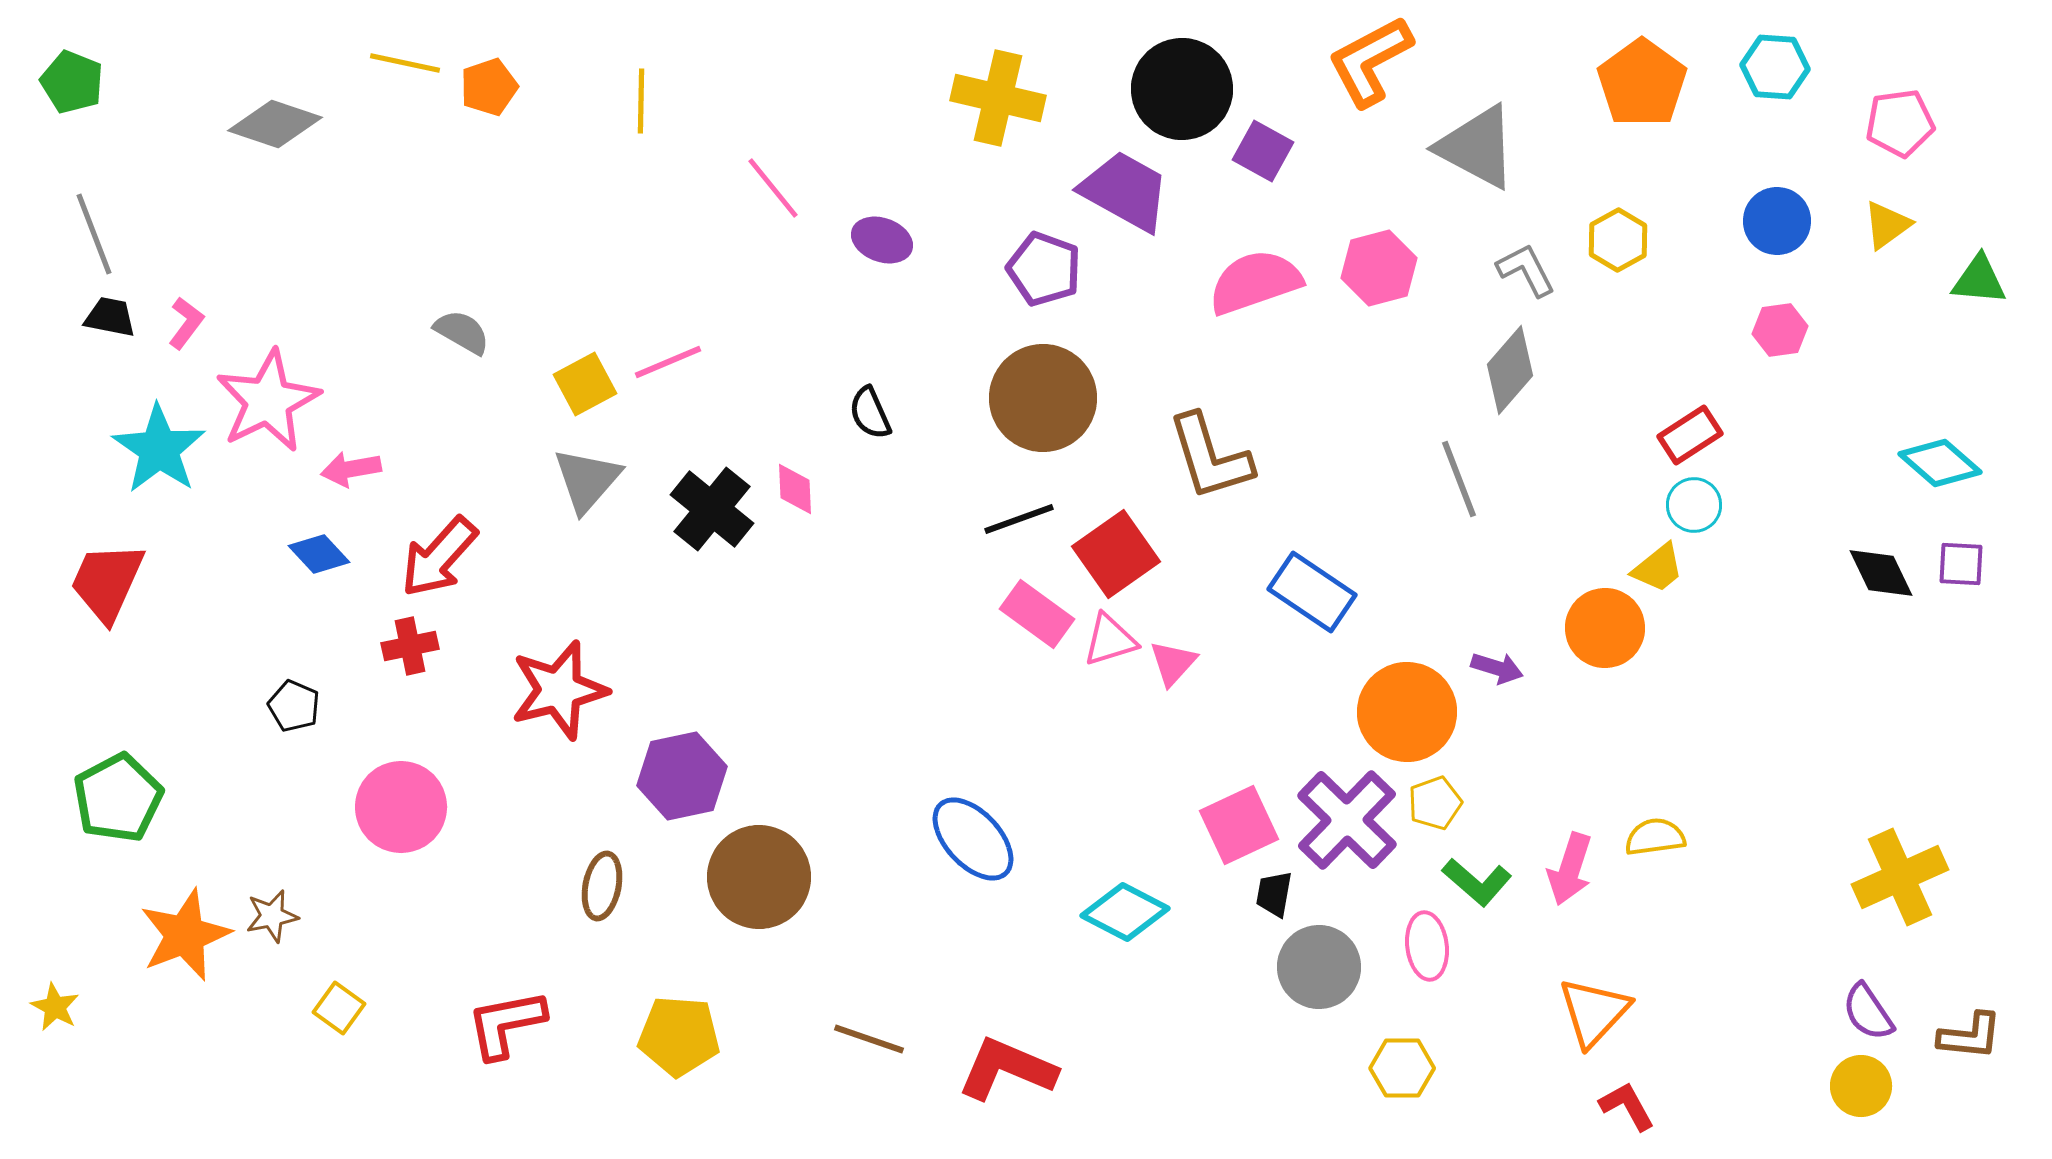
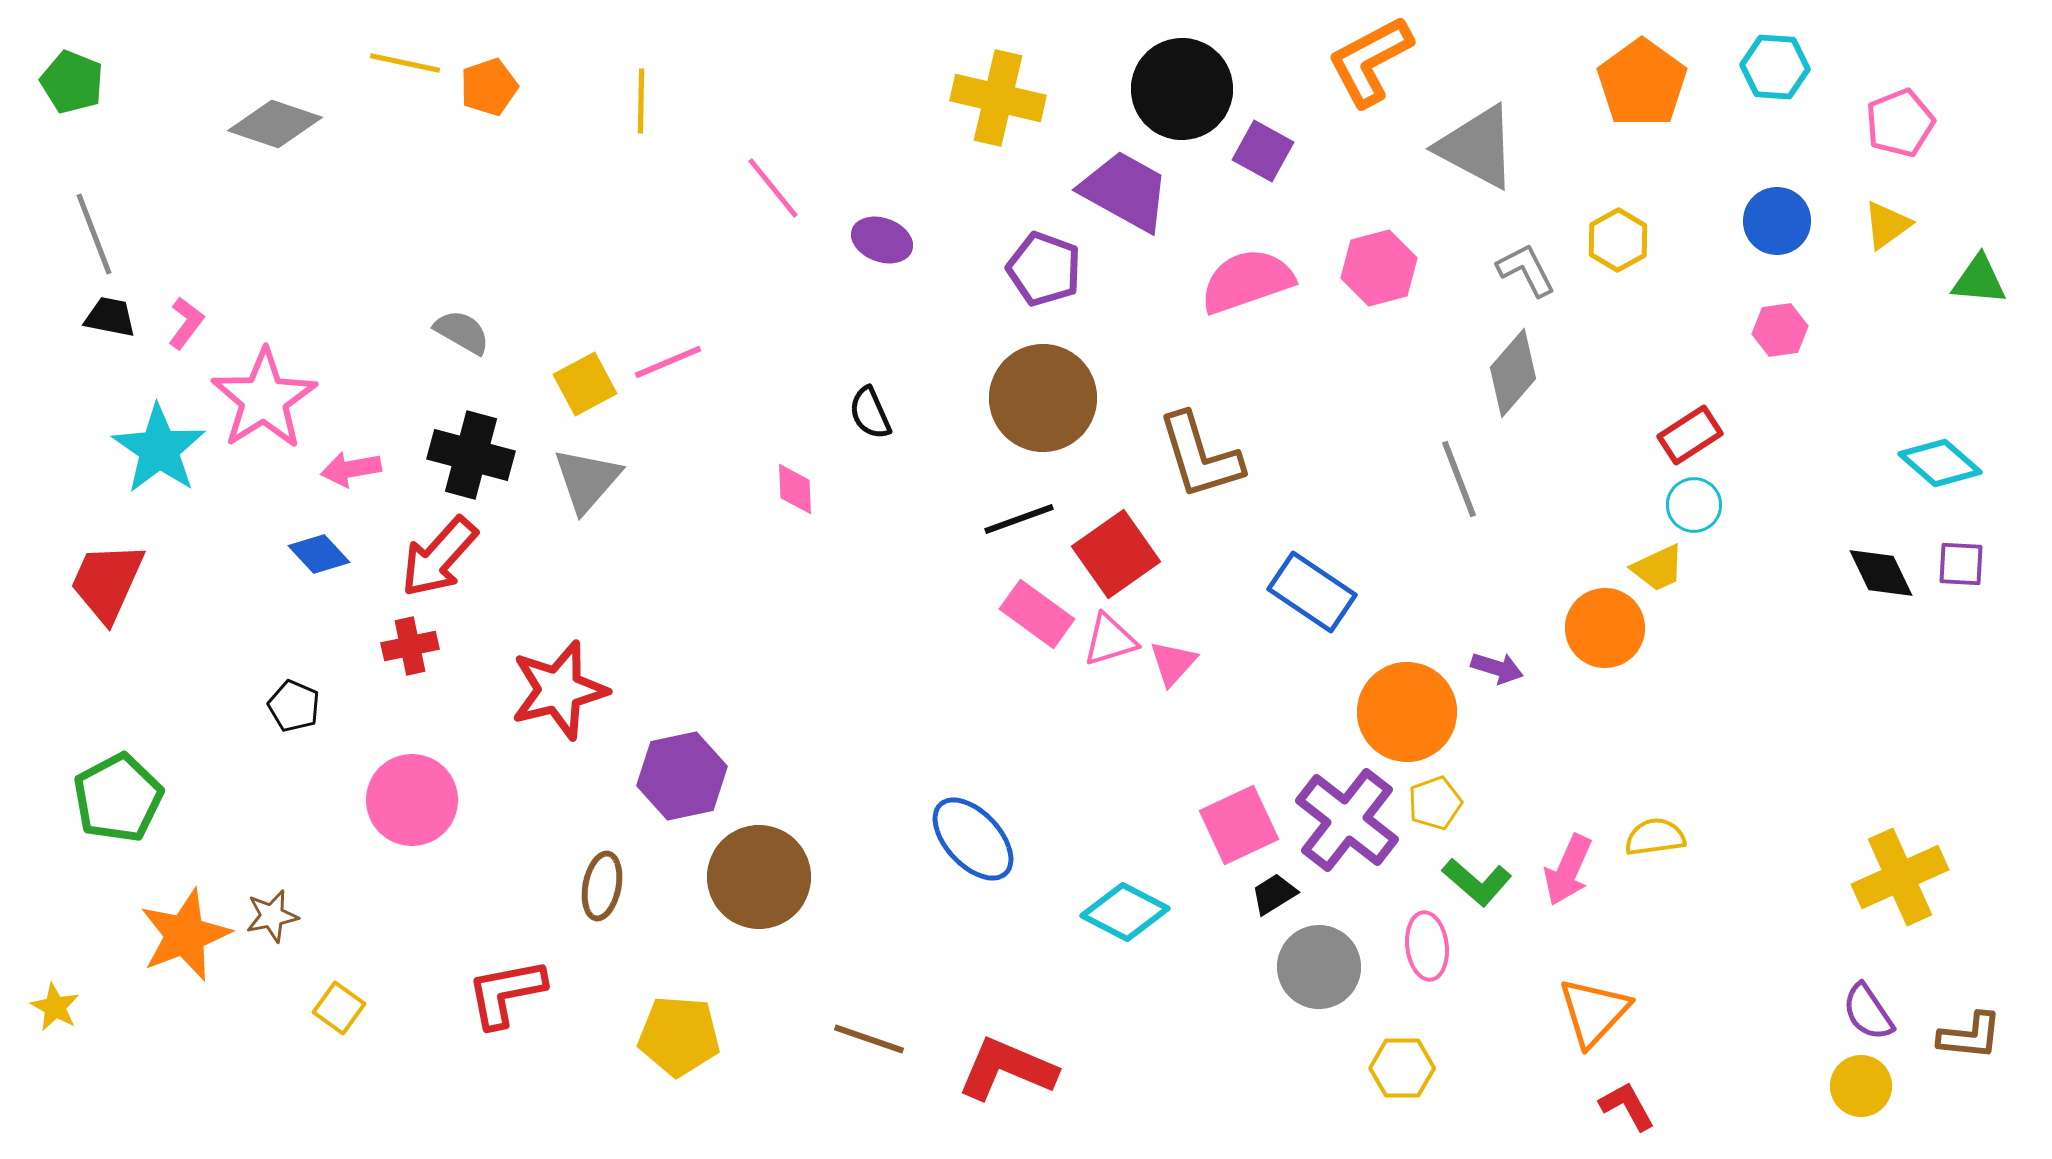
pink pentagon at (1900, 123): rotated 14 degrees counterclockwise
pink semicircle at (1255, 282): moved 8 px left, 1 px up
gray diamond at (1510, 370): moved 3 px right, 3 px down
pink star at (268, 401): moved 4 px left, 2 px up; rotated 6 degrees counterclockwise
brown L-shape at (1210, 457): moved 10 px left, 1 px up
black cross at (712, 509): moved 241 px left, 54 px up; rotated 24 degrees counterclockwise
yellow trapezoid at (1658, 568): rotated 14 degrees clockwise
pink circle at (401, 807): moved 11 px right, 7 px up
purple cross at (1347, 820): rotated 6 degrees counterclockwise
pink arrow at (1570, 869): moved 2 px left, 1 px down; rotated 6 degrees clockwise
black trapezoid at (1274, 894): rotated 48 degrees clockwise
red L-shape at (506, 1024): moved 31 px up
